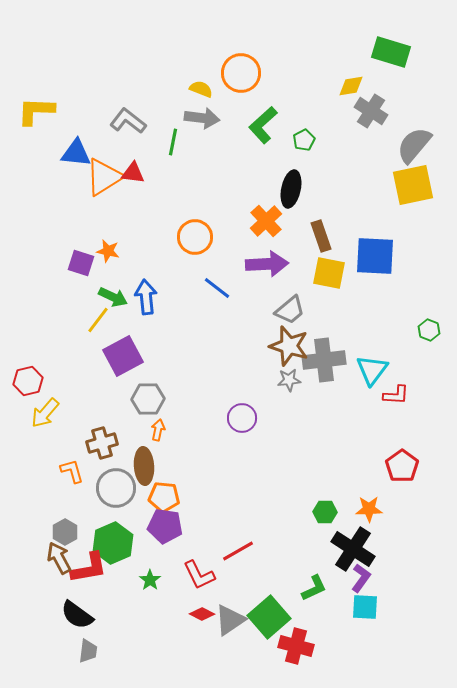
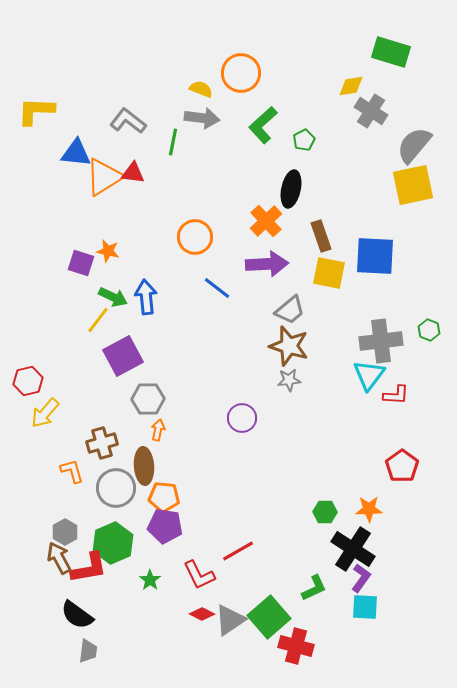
gray cross at (324, 360): moved 57 px right, 19 px up
cyan triangle at (372, 370): moved 3 px left, 5 px down
